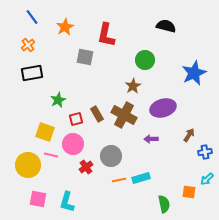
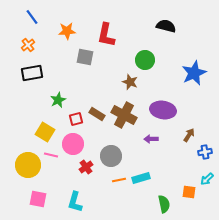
orange star: moved 2 px right, 4 px down; rotated 24 degrees clockwise
brown star: moved 3 px left, 4 px up; rotated 21 degrees counterclockwise
purple ellipse: moved 2 px down; rotated 25 degrees clockwise
brown rectangle: rotated 28 degrees counterclockwise
yellow square: rotated 12 degrees clockwise
cyan L-shape: moved 8 px right
